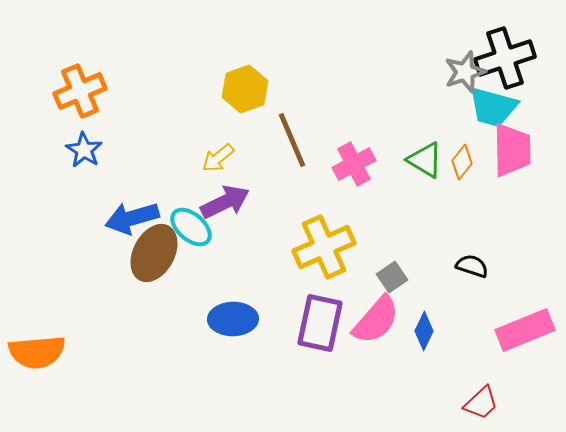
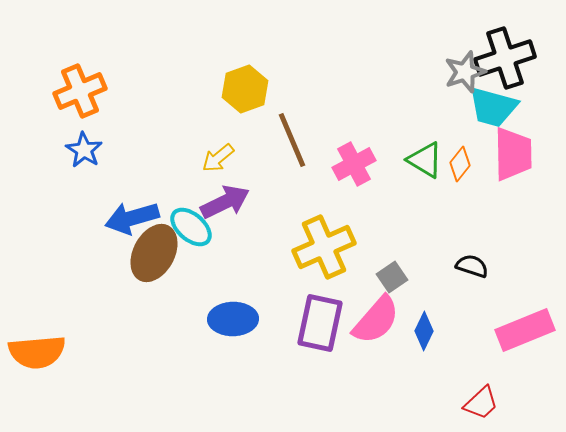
pink trapezoid: moved 1 px right, 4 px down
orange diamond: moved 2 px left, 2 px down
